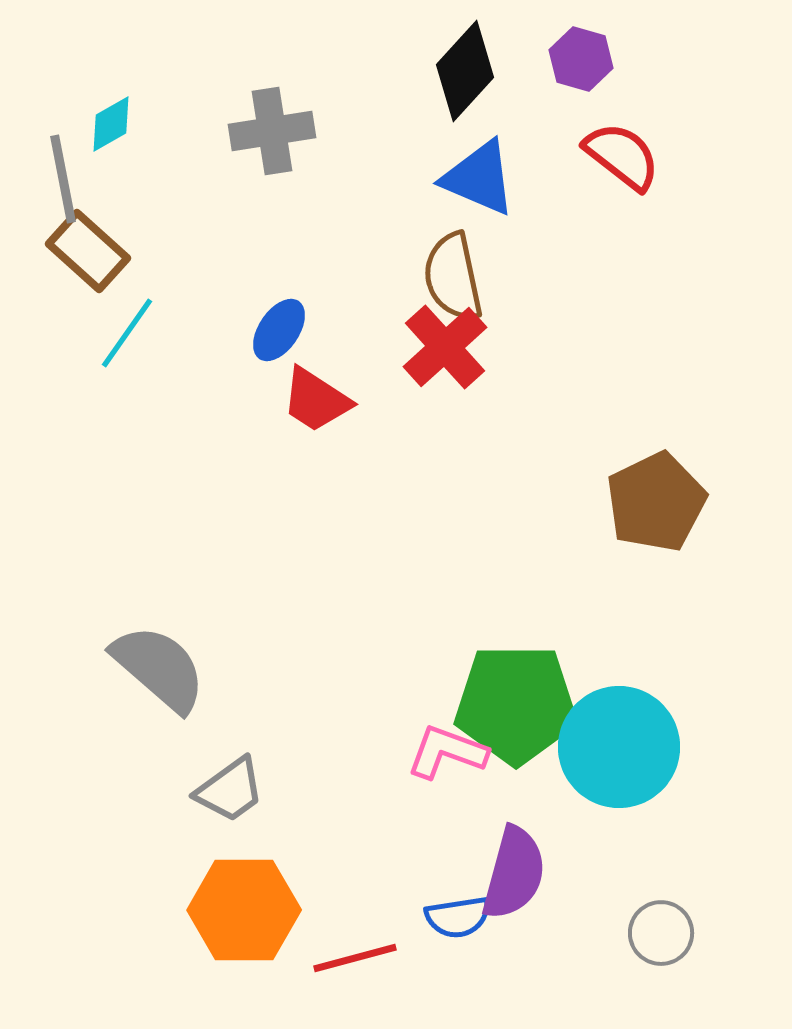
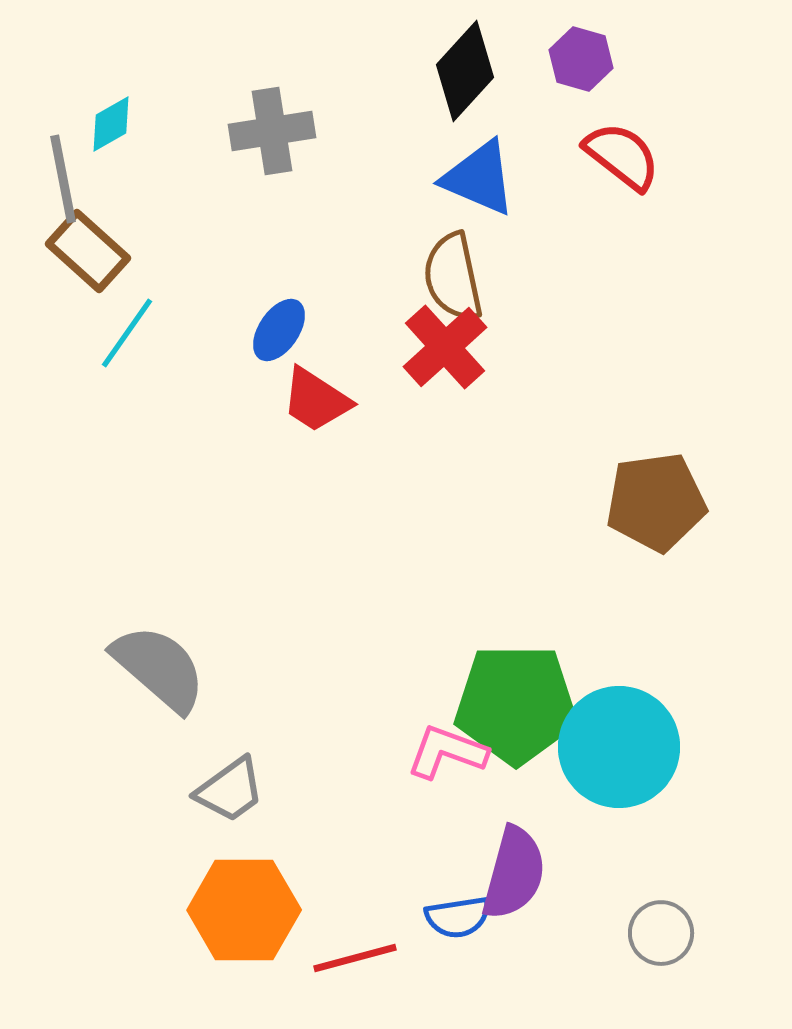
brown pentagon: rotated 18 degrees clockwise
